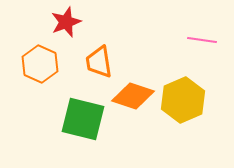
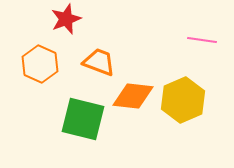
red star: moved 3 px up
orange trapezoid: rotated 120 degrees clockwise
orange diamond: rotated 12 degrees counterclockwise
